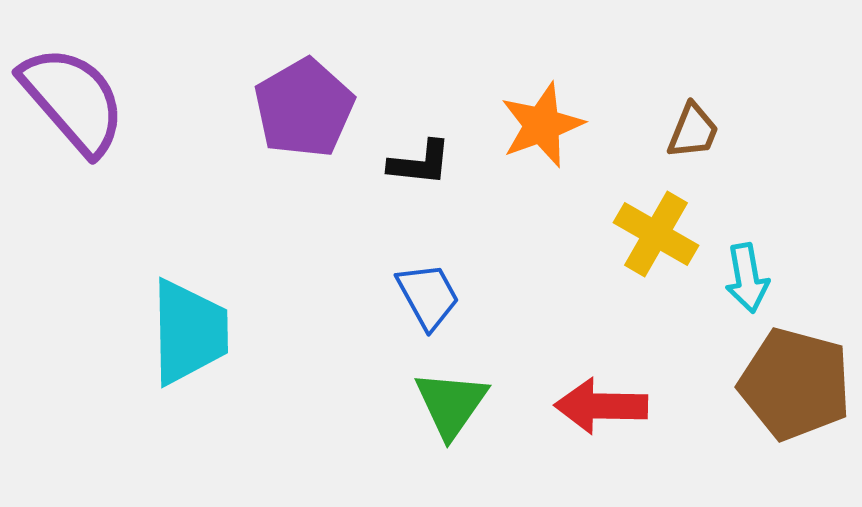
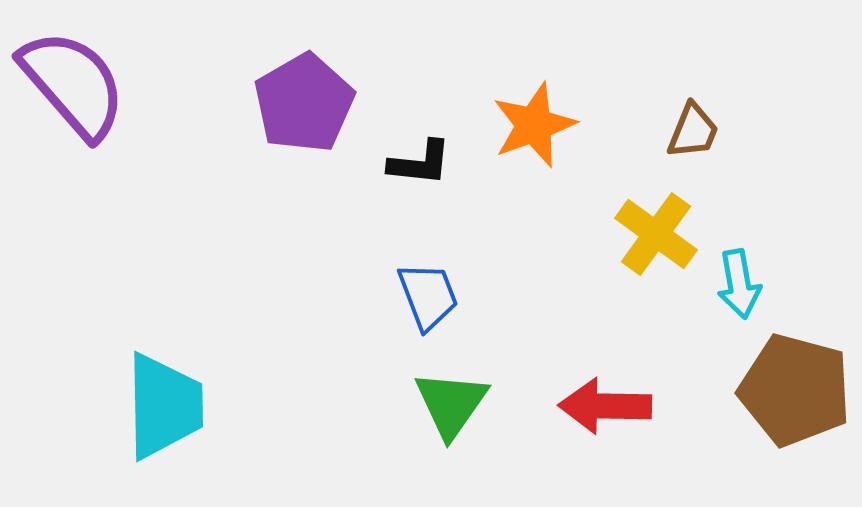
purple semicircle: moved 16 px up
purple pentagon: moved 5 px up
orange star: moved 8 px left
yellow cross: rotated 6 degrees clockwise
cyan arrow: moved 8 px left, 6 px down
blue trapezoid: rotated 8 degrees clockwise
cyan trapezoid: moved 25 px left, 74 px down
brown pentagon: moved 6 px down
red arrow: moved 4 px right
